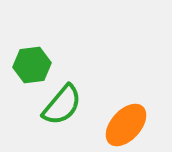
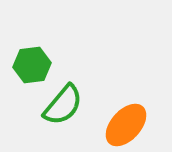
green semicircle: moved 1 px right
